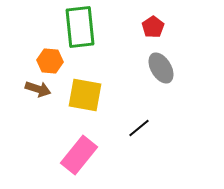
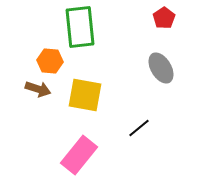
red pentagon: moved 11 px right, 9 px up
